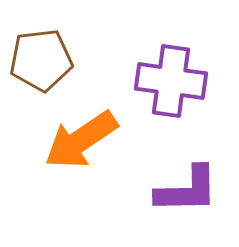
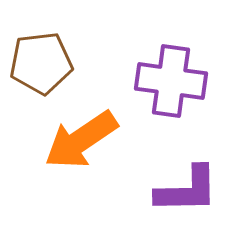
brown pentagon: moved 3 px down
